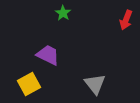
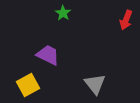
yellow square: moved 1 px left, 1 px down
